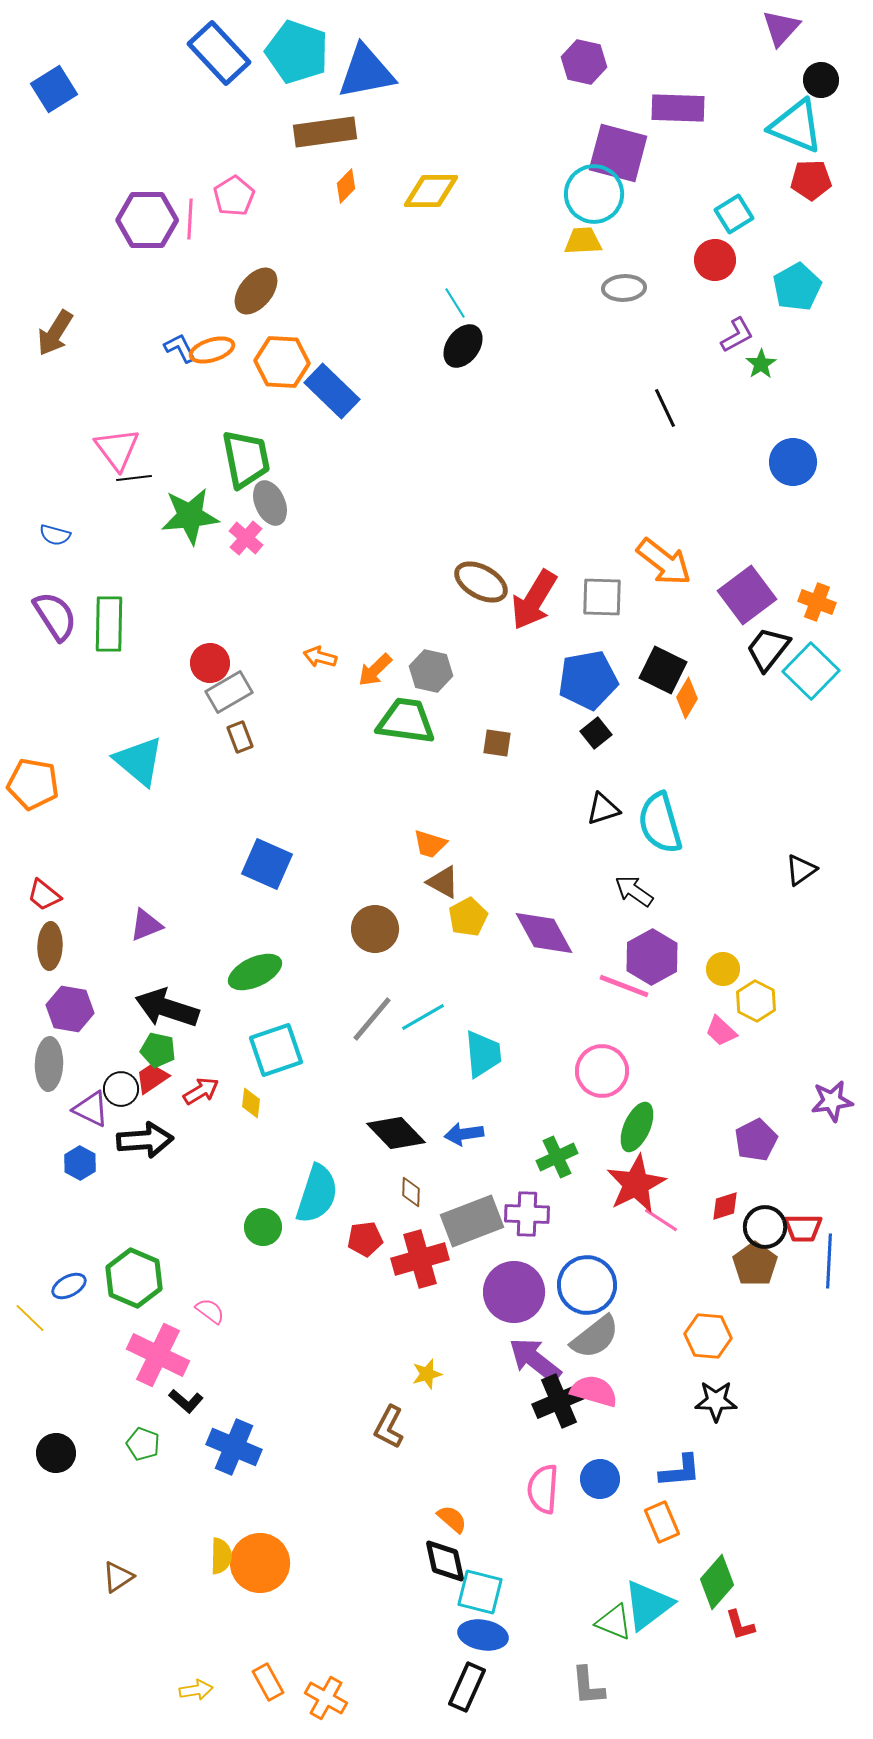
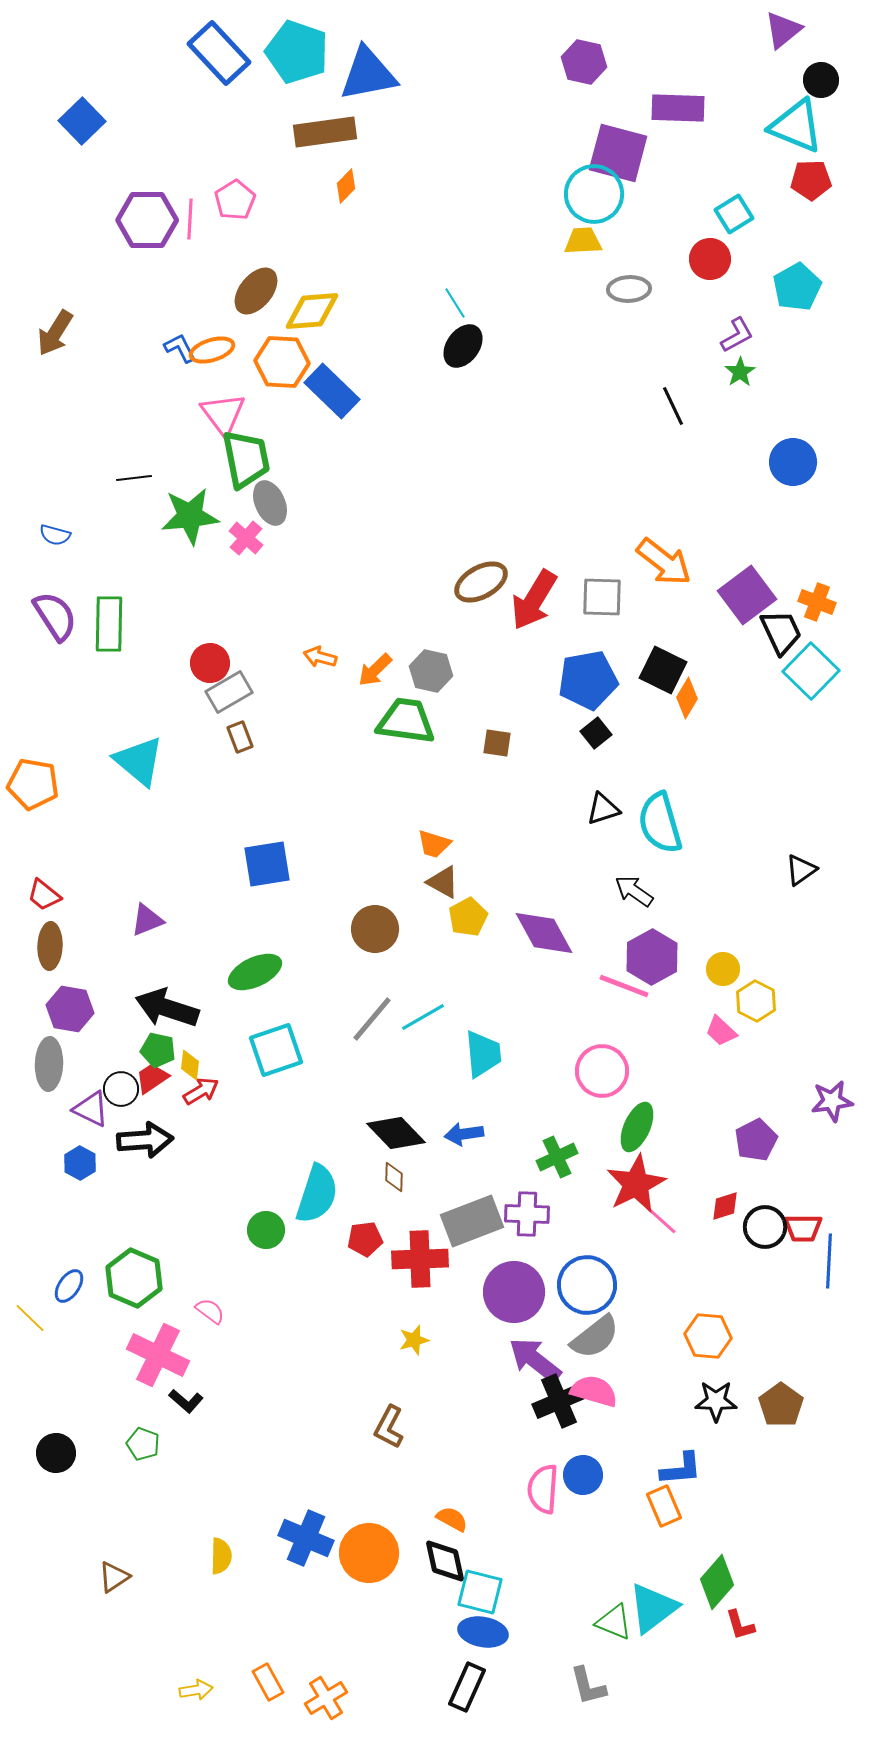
purple triangle at (781, 28): moved 2 px right, 2 px down; rotated 9 degrees clockwise
blue triangle at (366, 72): moved 2 px right, 2 px down
blue square at (54, 89): moved 28 px right, 32 px down; rotated 12 degrees counterclockwise
yellow diamond at (431, 191): moved 119 px left, 120 px down; rotated 4 degrees counterclockwise
pink pentagon at (234, 196): moved 1 px right, 4 px down
red circle at (715, 260): moved 5 px left, 1 px up
gray ellipse at (624, 288): moved 5 px right, 1 px down
green star at (761, 364): moved 21 px left, 8 px down
black line at (665, 408): moved 8 px right, 2 px up
pink triangle at (117, 449): moved 106 px right, 35 px up
brown ellipse at (481, 582): rotated 58 degrees counterclockwise
black trapezoid at (768, 649): moved 13 px right, 17 px up; rotated 117 degrees clockwise
orange trapezoid at (430, 844): moved 4 px right
blue square at (267, 864): rotated 33 degrees counterclockwise
purple triangle at (146, 925): moved 1 px right, 5 px up
yellow diamond at (251, 1103): moved 61 px left, 38 px up
brown diamond at (411, 1192): moved 17 px left, 15 px up
pink line at (661, 1220): rotated 9 degrees clockwise
green circle at (263, 1227): moved 3 px right, 3 px down
red cross at (420, 1259): rotated 14 degrees clockwise
brown pentagon at (755, 1264): moved 26 px right, 141 px down
blue ellipse at (69, 1286): rotated 28 degrees counterclockwise
yellow star at (427, 1374): moved 13 px left, 34 px up
blue cross at (234, 1447): moved 72 px right, 91 px down
blue L-shape at (680, 1471): moved 1 px right, 2 px up
blue circle at (600, 1479): moved 17 px left, 4 px up
orange semicircle at (452, 1519): rotated 12 degrees counterclockwise
orange rectangle at (662, 1522): moved 2 px right, 16 px up
orange circle at (260, 1563): moved 109 px right, 10 px up
brown triangle at (118, 1577): moved 4 px left
cyan triangle at (648, 1605): moved 5 px right, 3 px down
blue ellipse at (483, 1635): moved 3 px up
gray L-shape at (588, 1686): rotated 9 degrees counterclockwise
orange cross at (326, 1698): rotated 30 degrees clockwise
